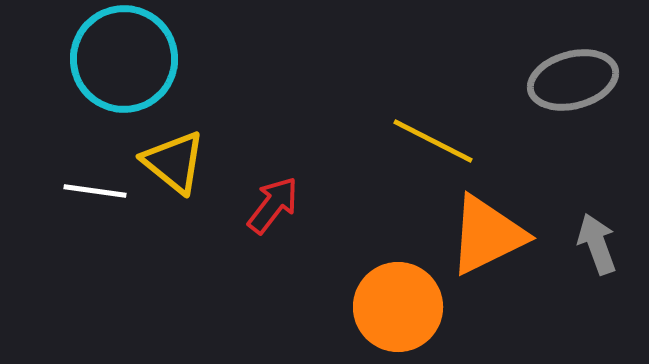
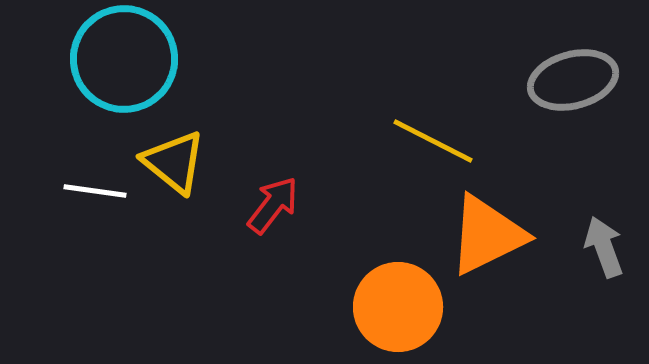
gray arrow: moved 7 px right, 3 px down
